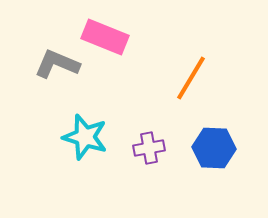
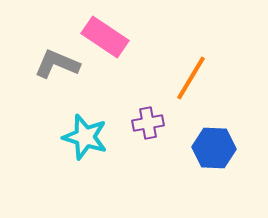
pink rectangle: rotated 12 degrees clockwise
purple cross: moved 1 px left, 25 px up
